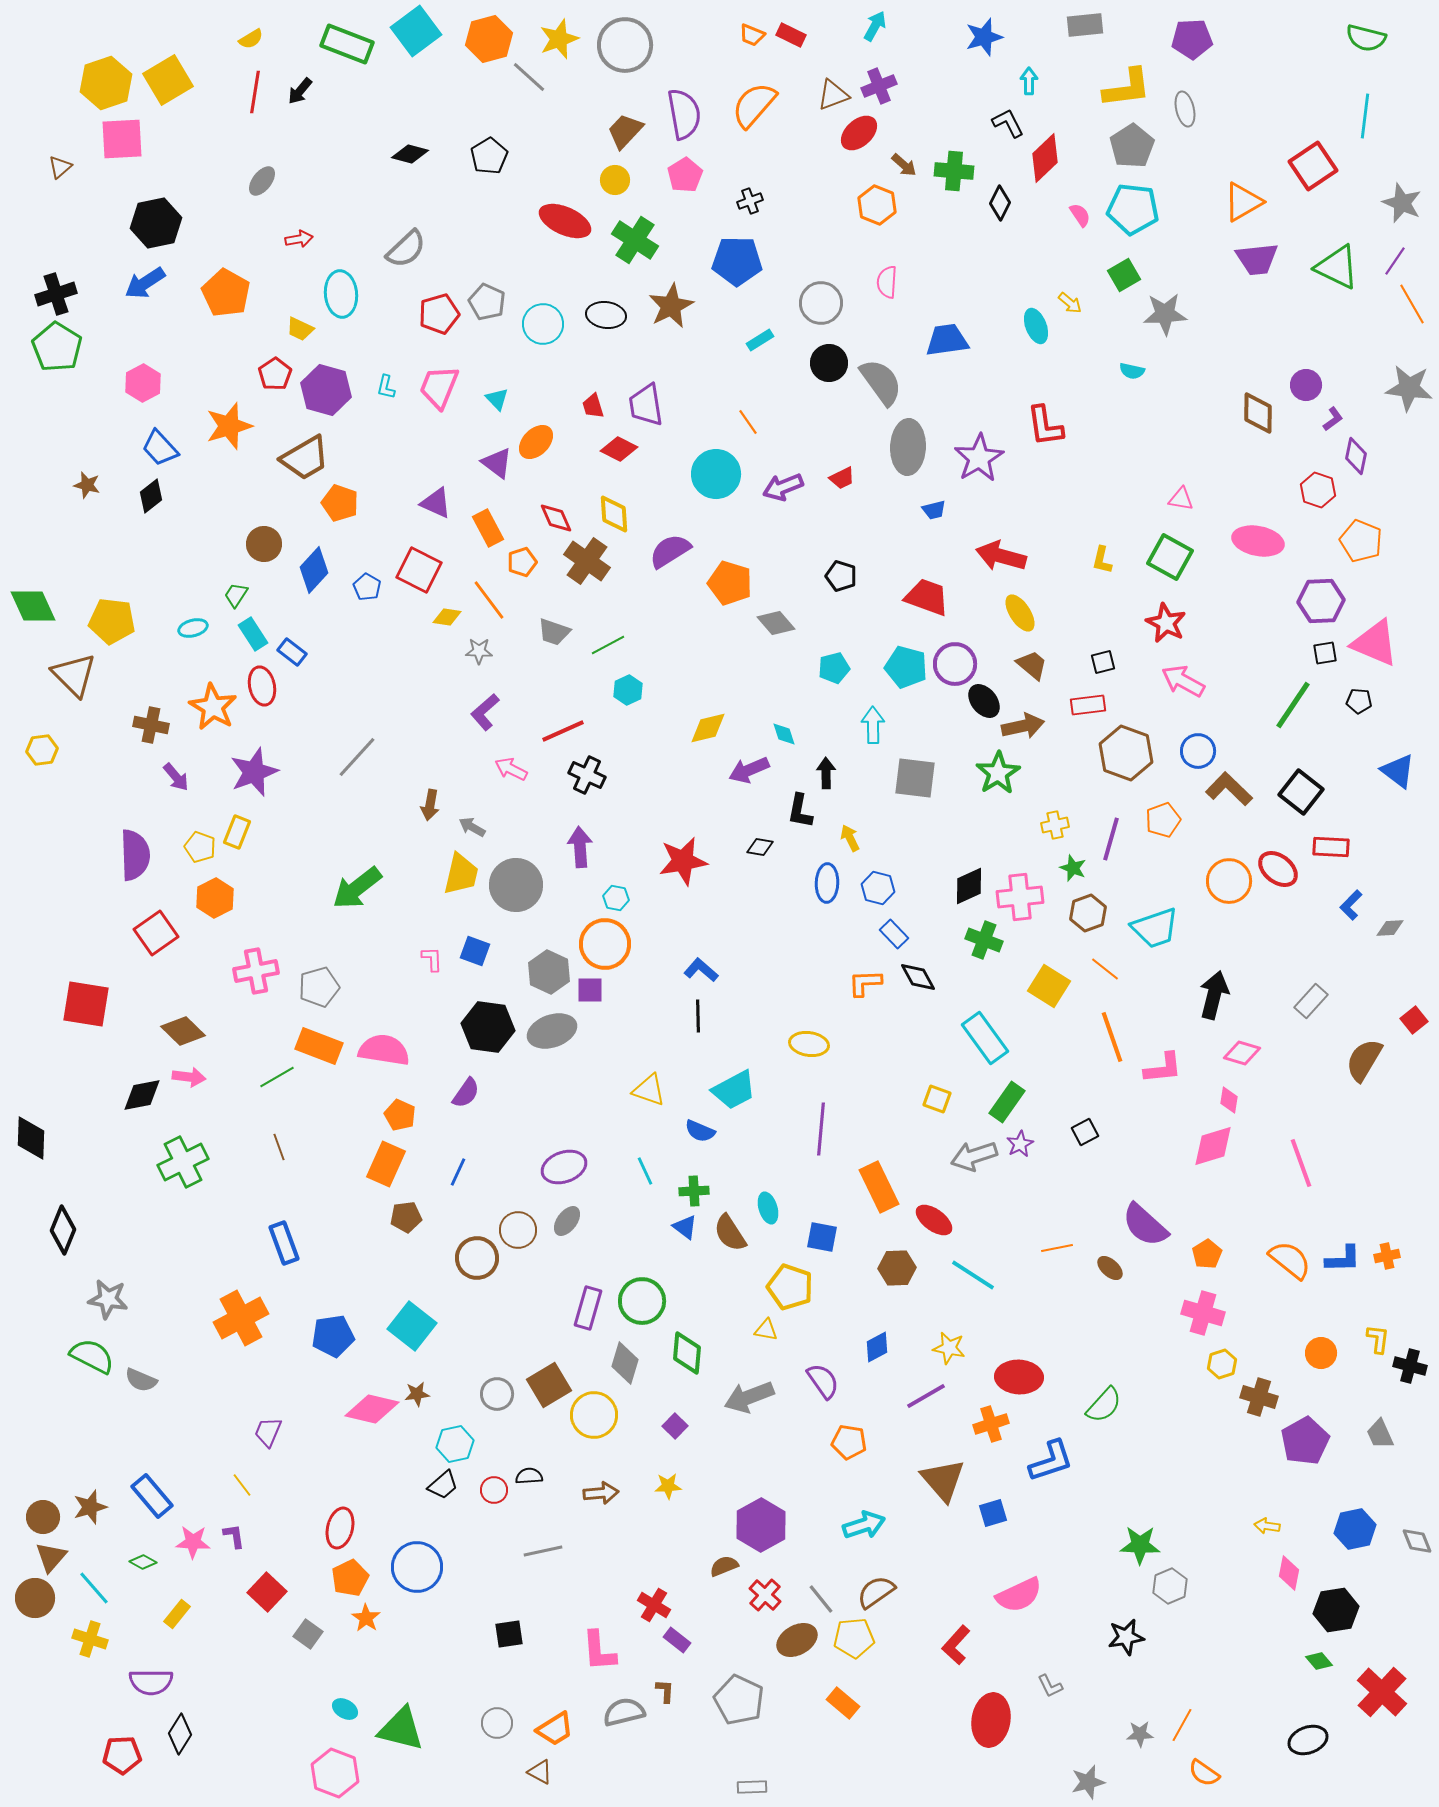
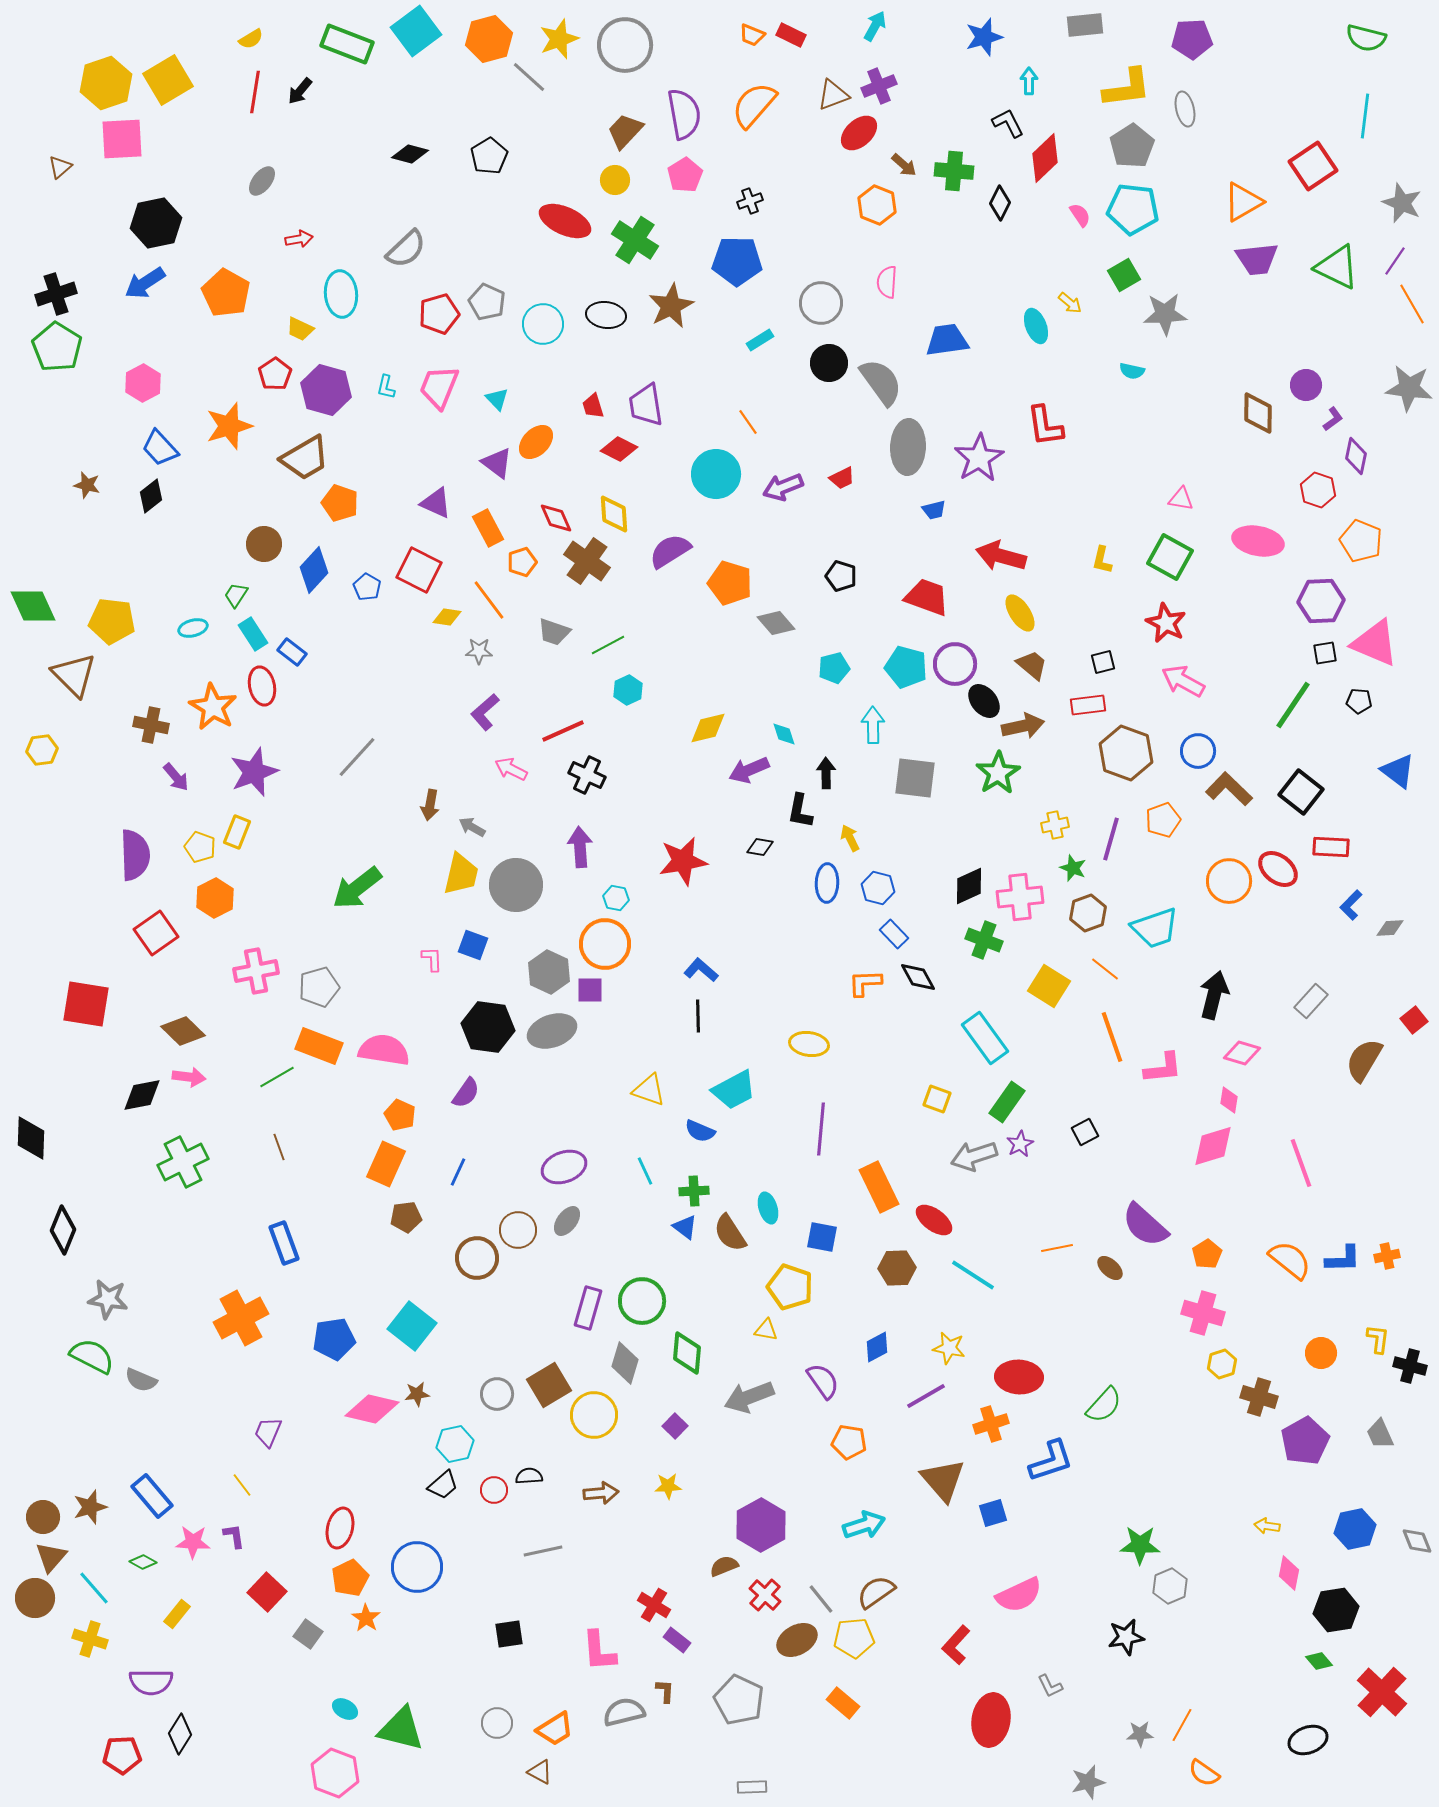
blue square at (475, 951): moved 2 px left, 6 px up
blue pentagon at (333, 1336): moved 1 px right, 3 px down
